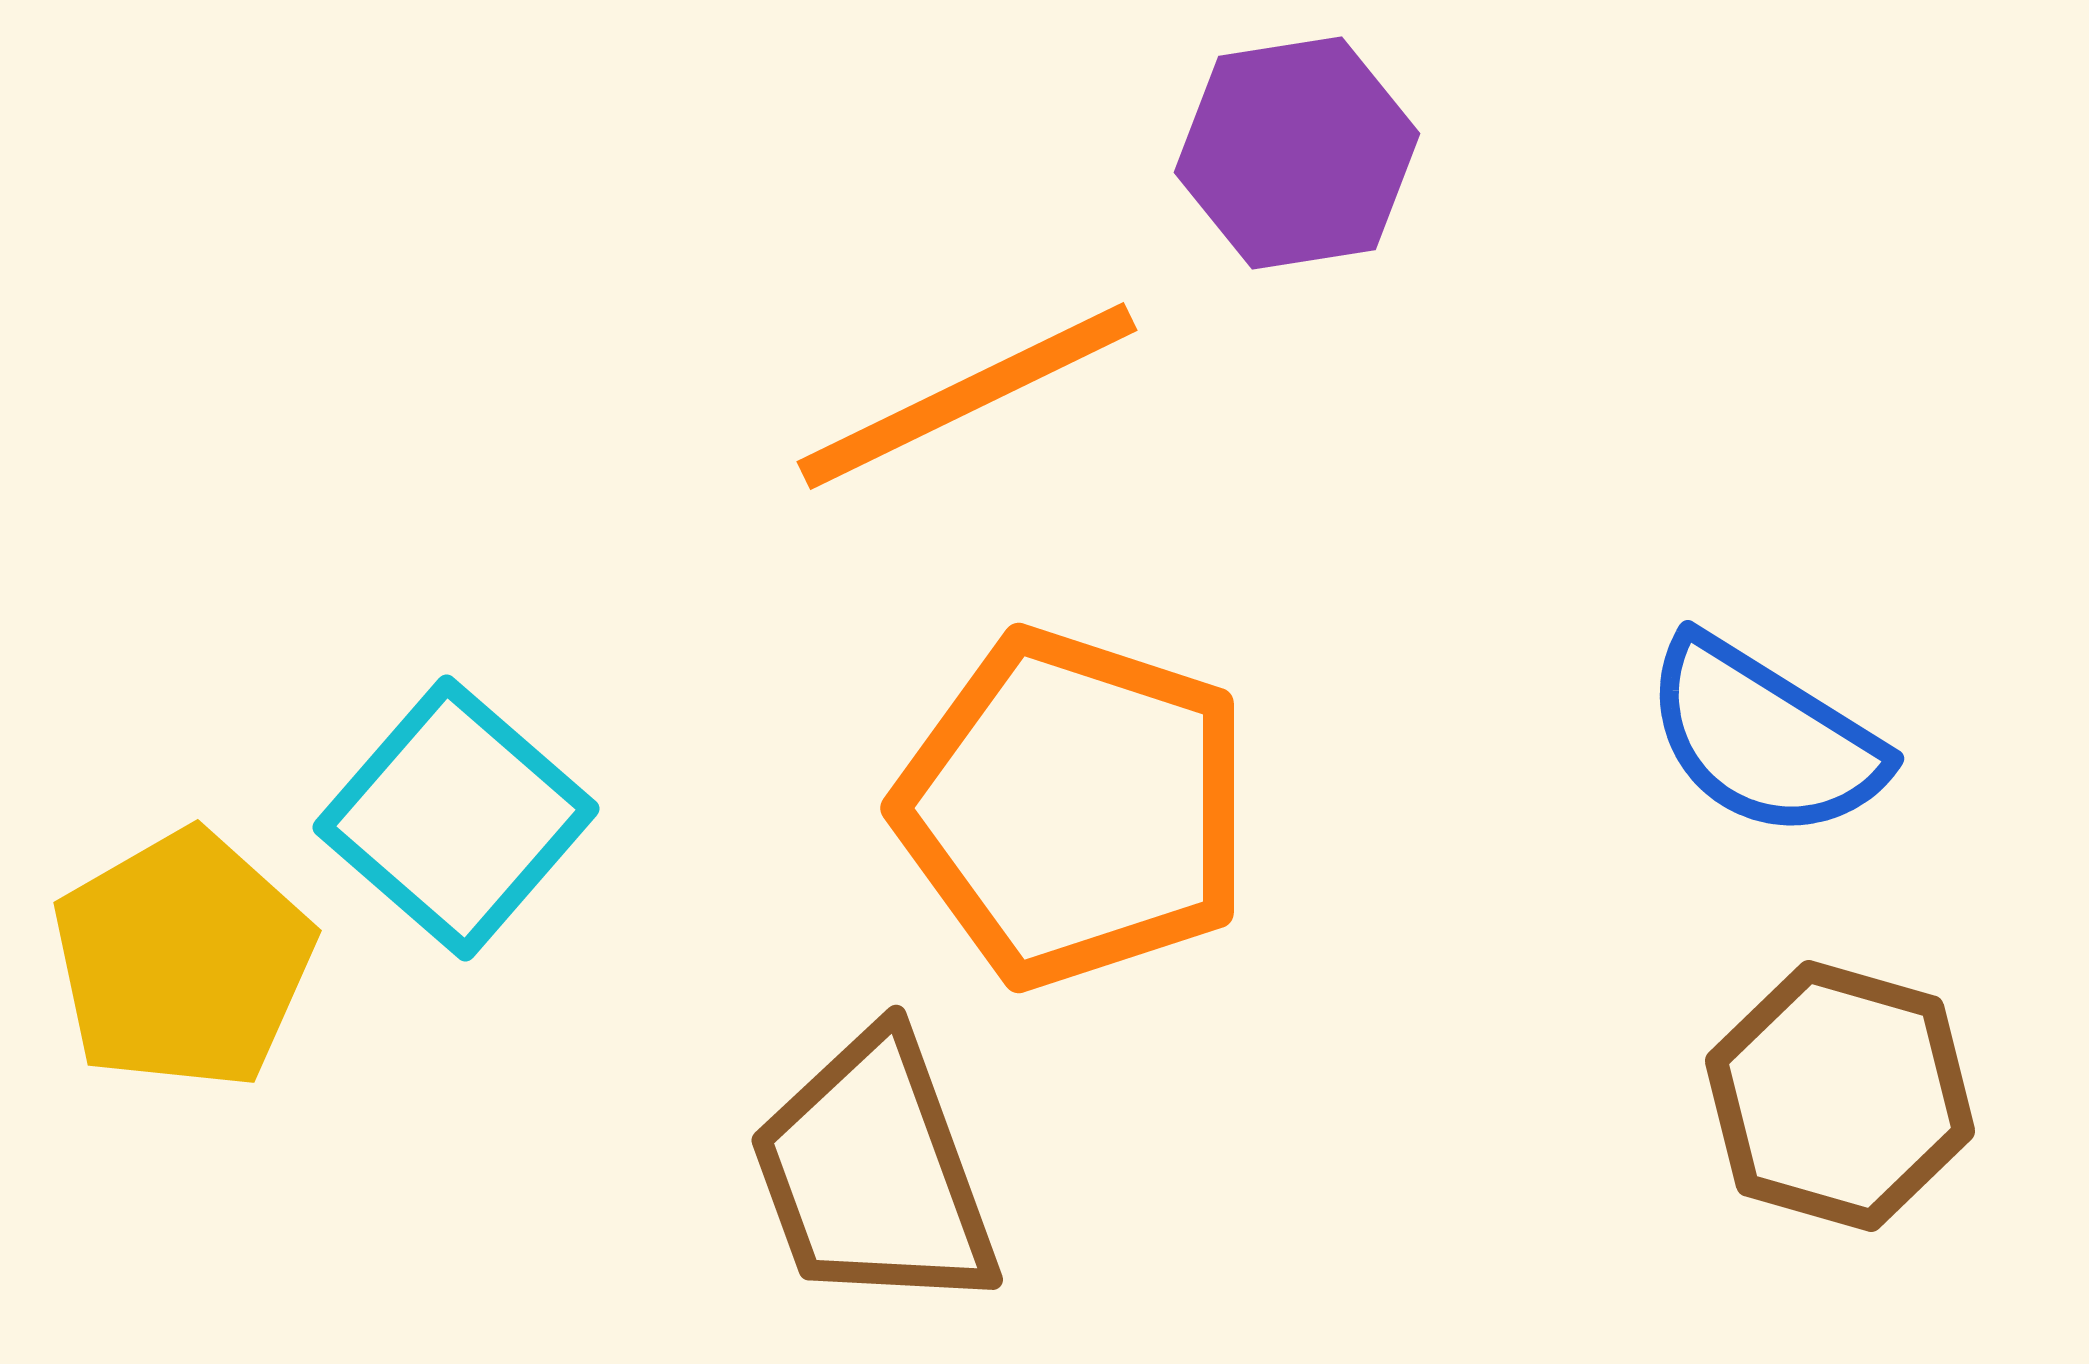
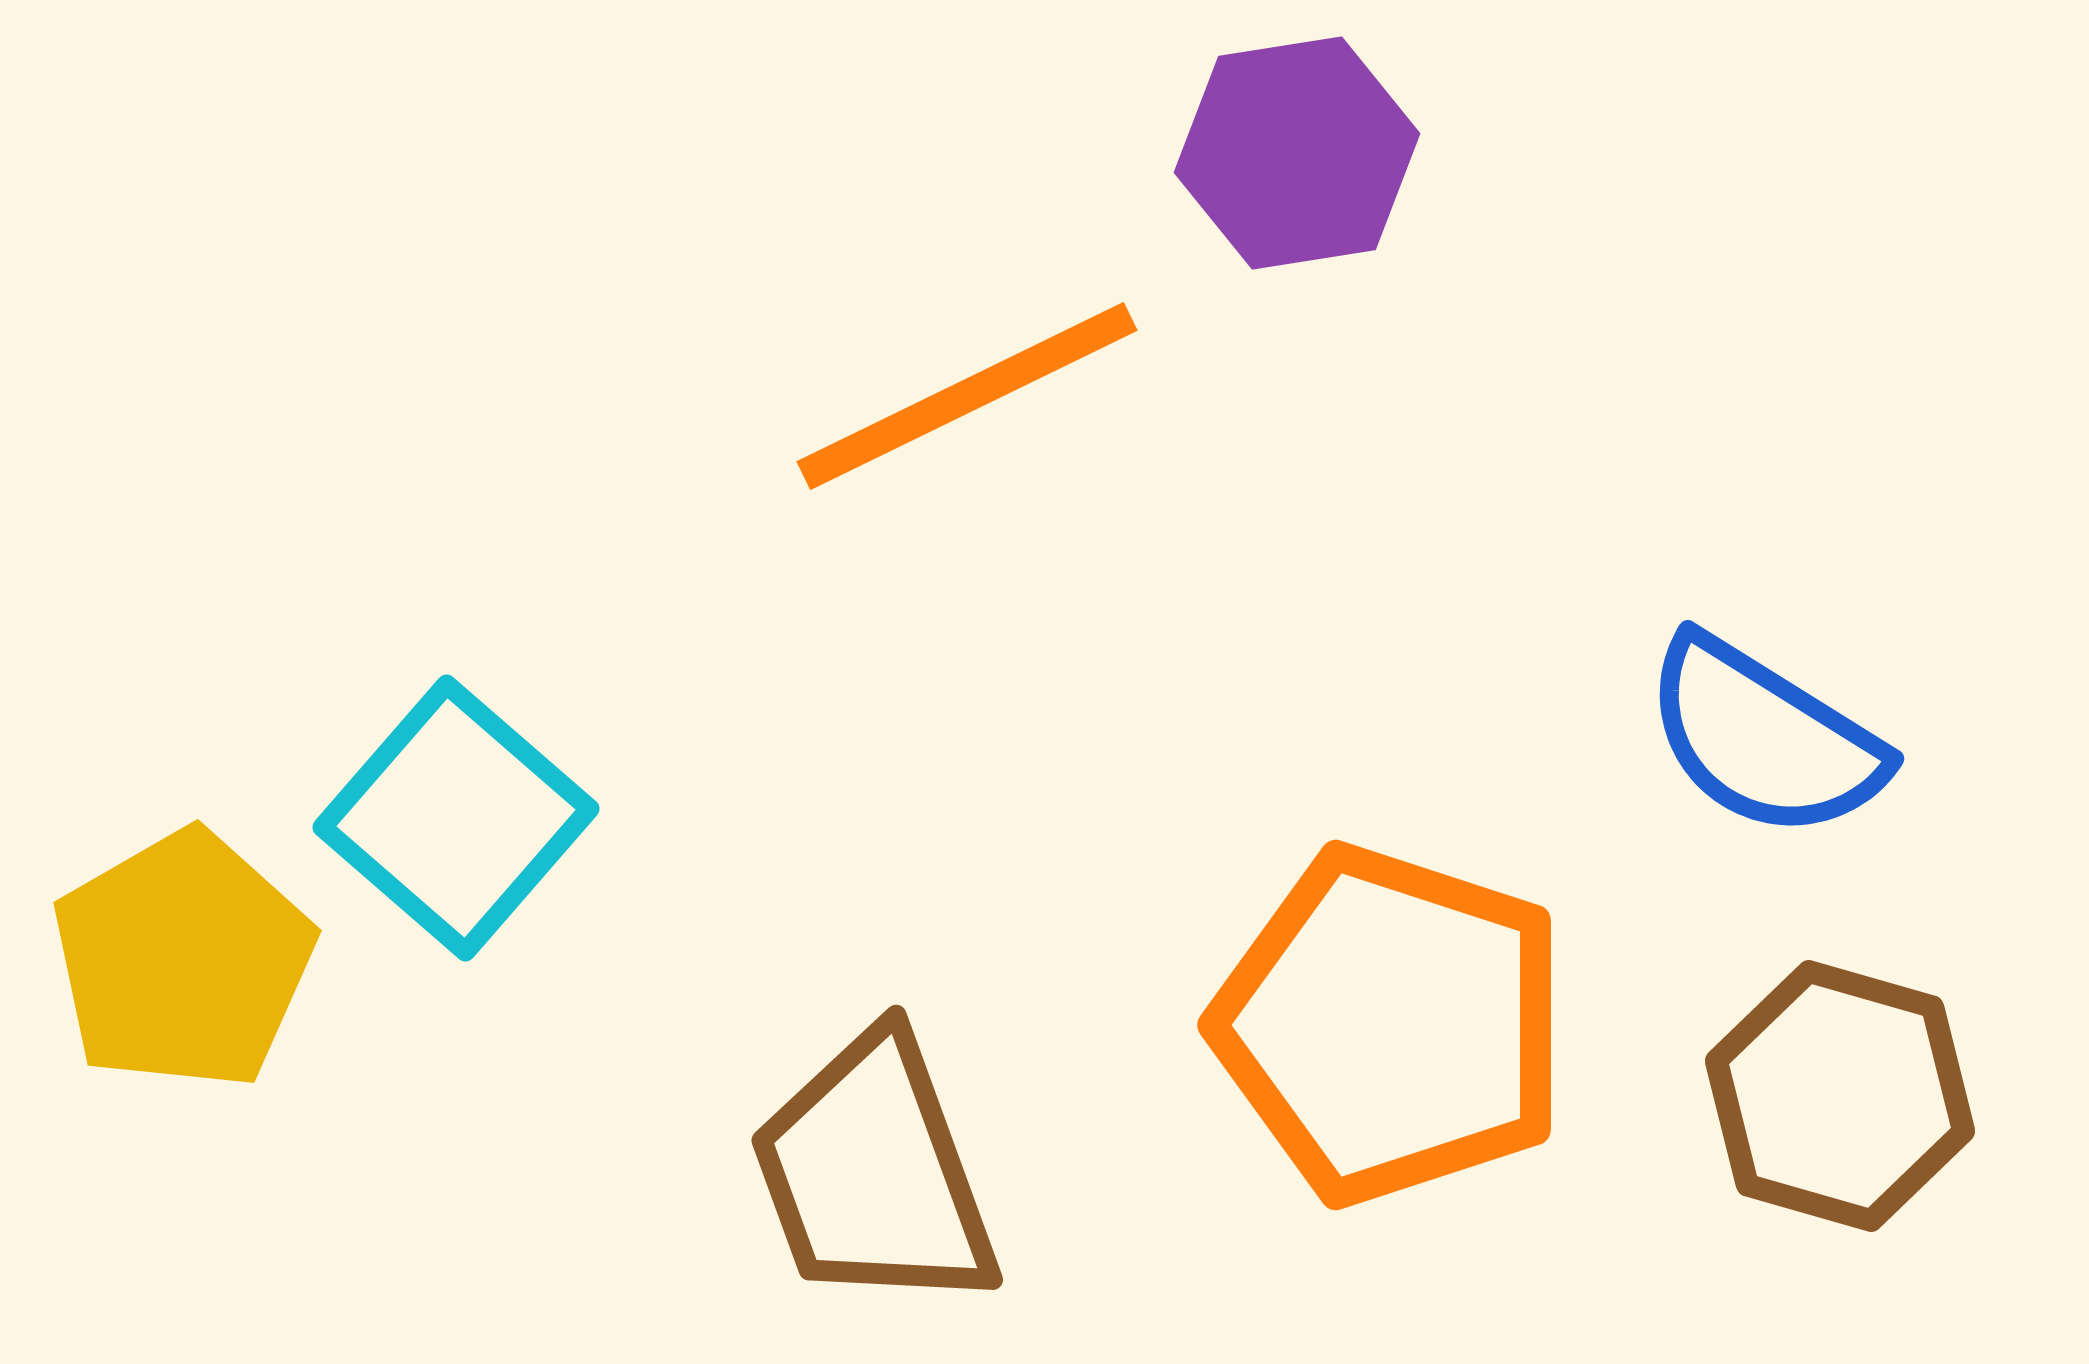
orange pentagon: moved 317 px right, 217 px down
